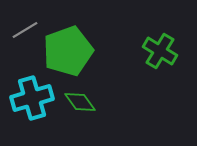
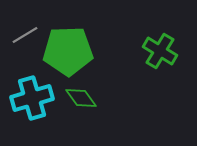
gray line: moved 5 px down
green pentagon: rotated 18 degrees clockwise
green diamond: moved 1 px right, 4 px up
